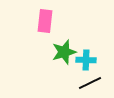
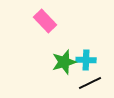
pink rectangle: rotated 50 degrees counterclockwise
green star: moved 10 px down
